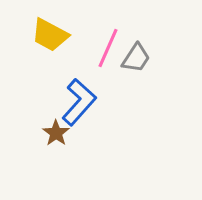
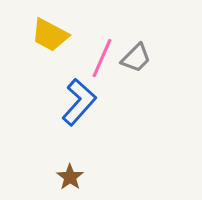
pink line: moved 6 px left, 10 px down
gray trapezoid: rotated 12 degrees clockwise
brown star: moved 14 px right, 44 px down
